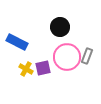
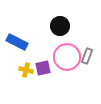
black circle: moved 1 px up
yellow cross: moved 1 px down; rotated 16 degrees counterclockwise
